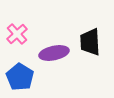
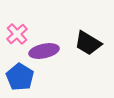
black trapezoid: moved 2 px left, 1 px down; rotated 56 degrees counterclockwise
purple ellipse: moved 10 px left, 2 px up
